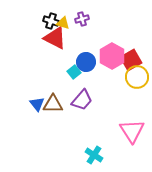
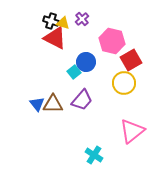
purple cross: rotated 24 degrees counterclockwise
pink hexagon: moved 15 px up; rotated 15 degrees counterclockwise
yellow circle: moved 13 px left, 6 px down
pink triangle: rotated 24 degrees clockwise
